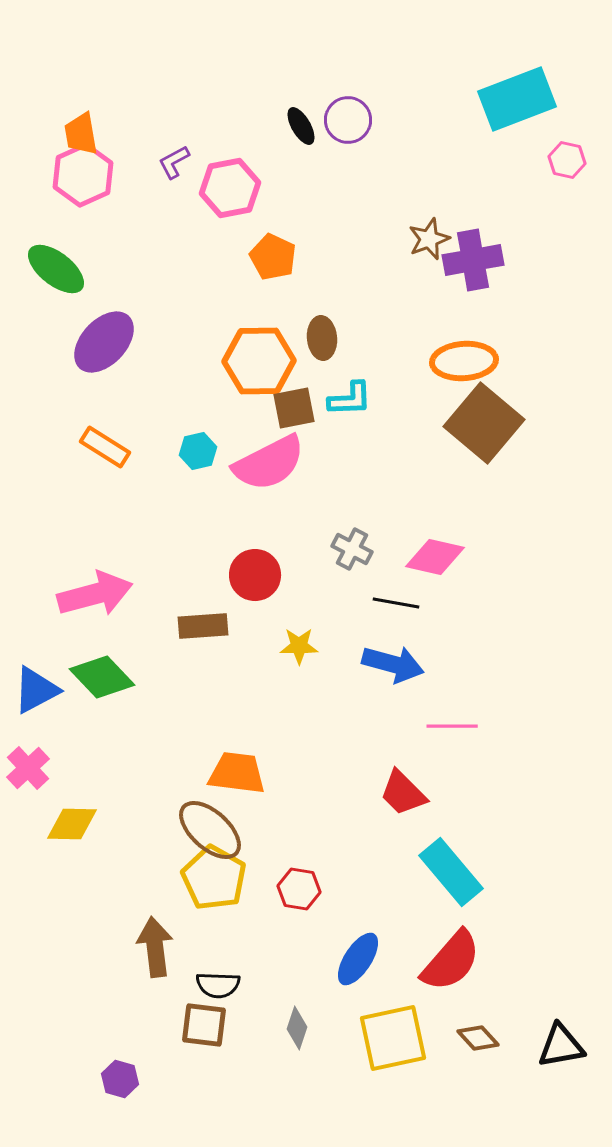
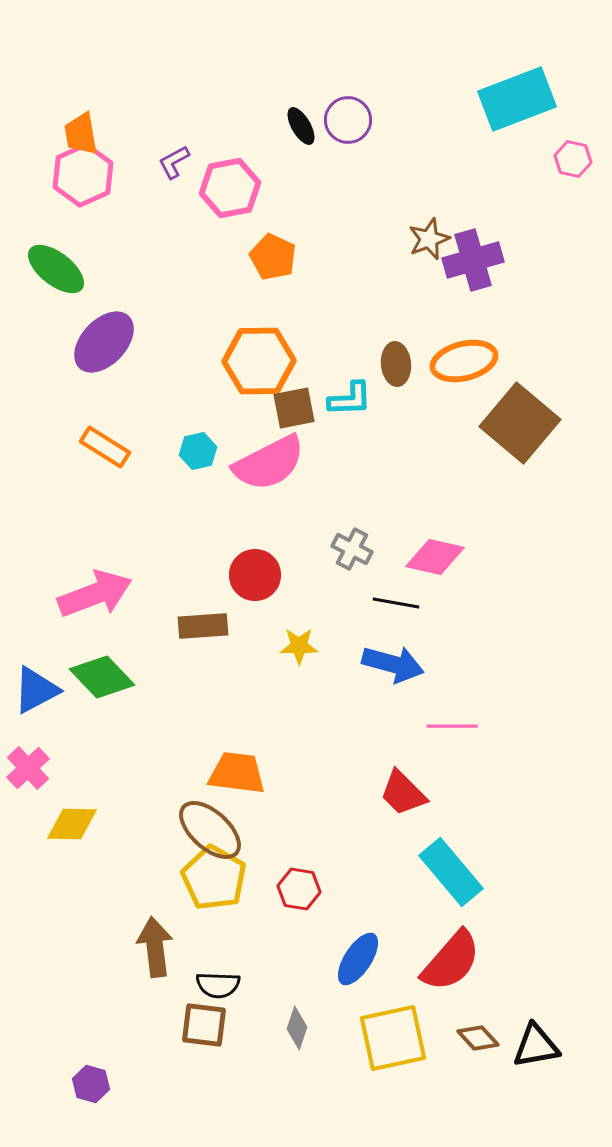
pink hexagon at (567, 160): moved 6 px right, 1 px up
purple cross at (473, 260): rotated 6 degrees counterclockwise
brown ellipse at (322, 338): moved 74 px right, 26 px down
orange ellipse at (464, 361): rotated 10 degrees counterclockwise
brown square at (484, 423): moved 36 px right
pink arrow at (95, 594): rotated 6 degrees counterclockwise
black triangle at (561, 1046): moved 25 px left
purple hexagon at (120, 1079): moved 29 px left, 5 px down
